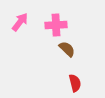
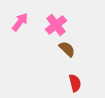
pink cross: rotated 35 degrees counterclockwise
